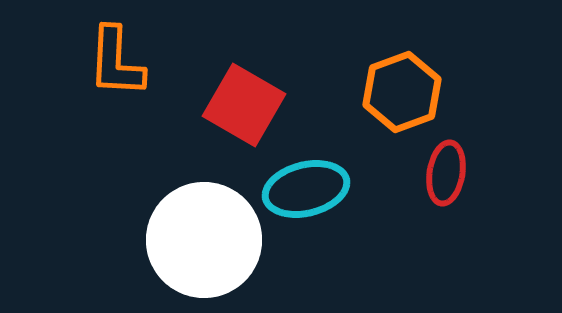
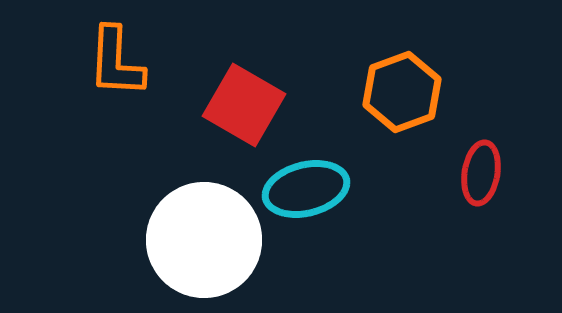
red ellipse: moved 35 px right
